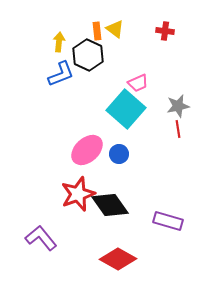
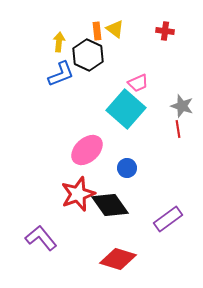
gray star: moved 4 px right; rotated 30 degrees clockwise
blue circle: moved 8 px right, 14 px down
purple rectangle: moved 2 px up; rotated 52 degrees counterclockwise
red diamond: rotated 12 degrees counterclockwise
